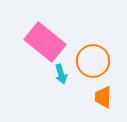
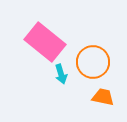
orange circle: moved 1 px down
orange trapezoid: rotated 100 degrees clockwise
